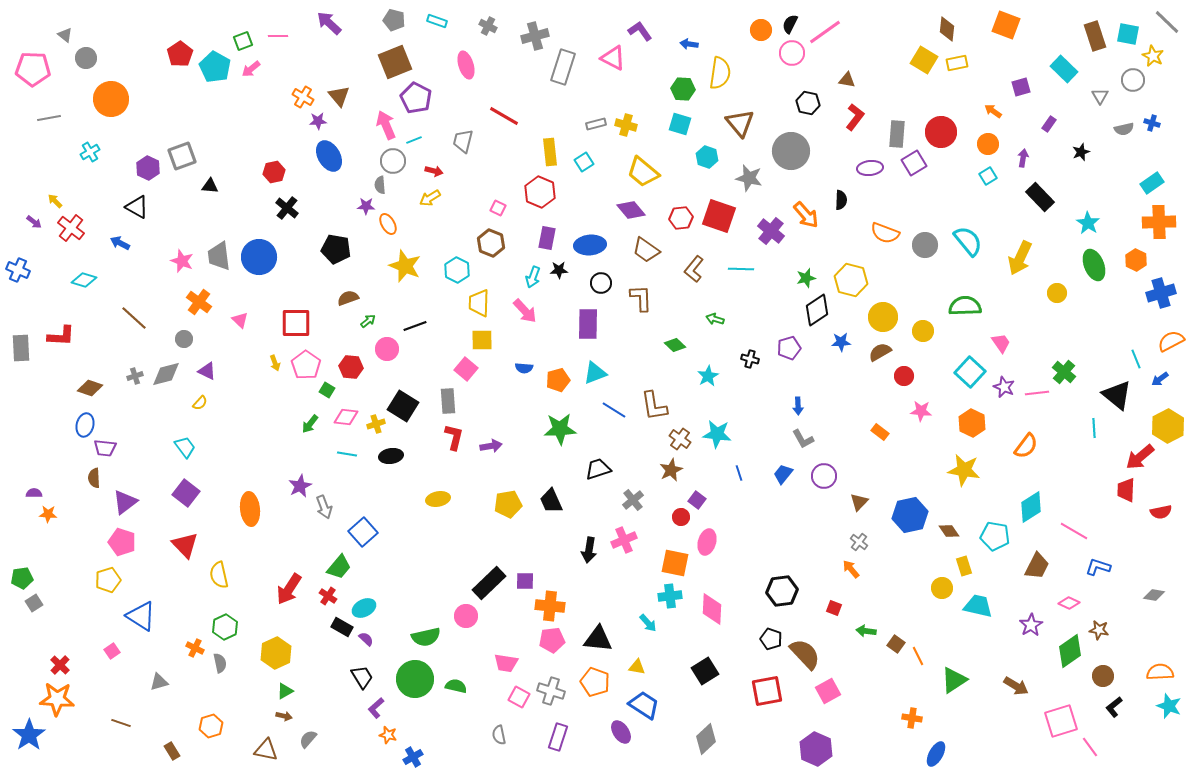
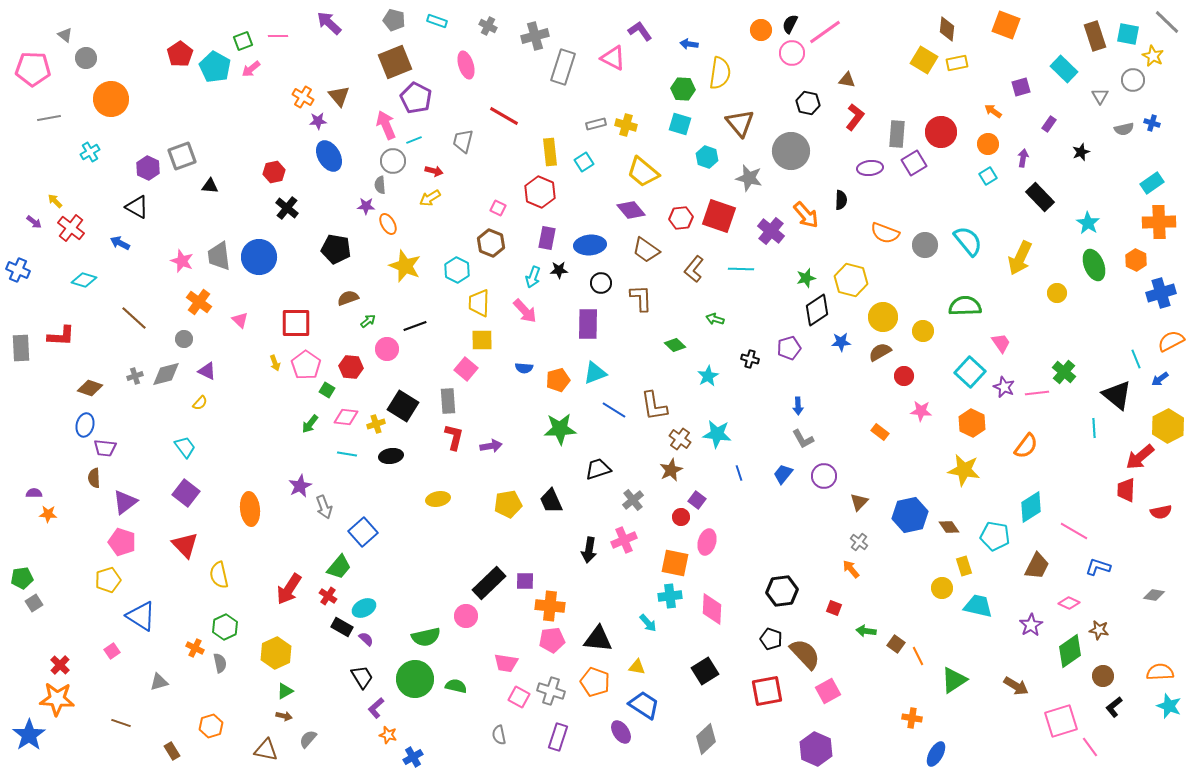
brown diamond at (949, 531): moved 4 px up
